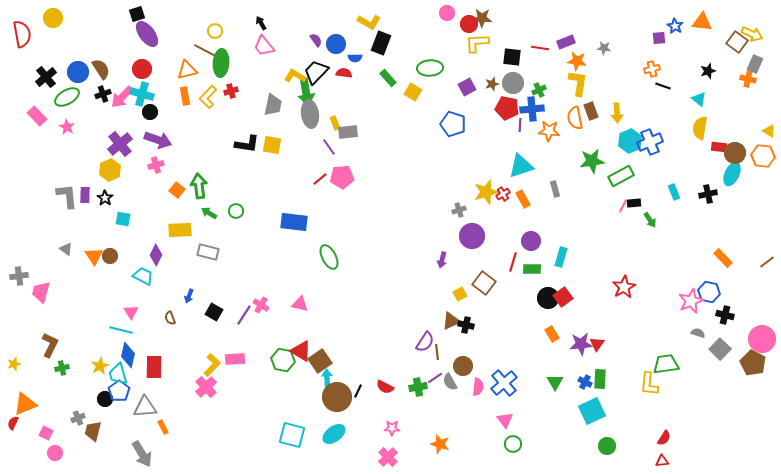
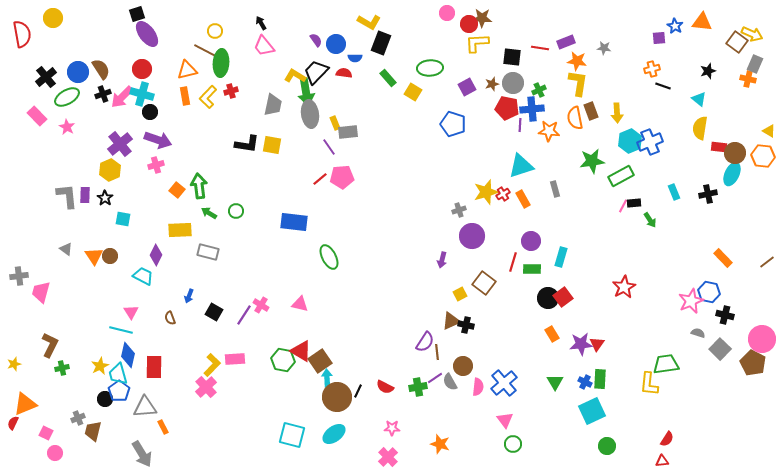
red semicircle at (664, 438): moved 3 px right, 1 px down
